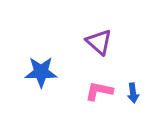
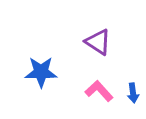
purple triangle: moved 1 px left; rotated 8 degrees counterclockwise
pink L-shape: rotated 36 degrees clockwise
